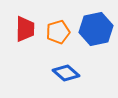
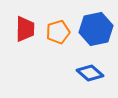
blue diamond: moved 24 px right
